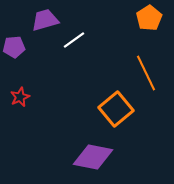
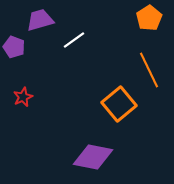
purple trapezoid: moved 5 px left
purple pentagon: rotated 25 degrees clockwise
orange line: moved 3 px right, 3 px up
red star: moved 3 px right
orange square: moved 3 px right, 5 px up
